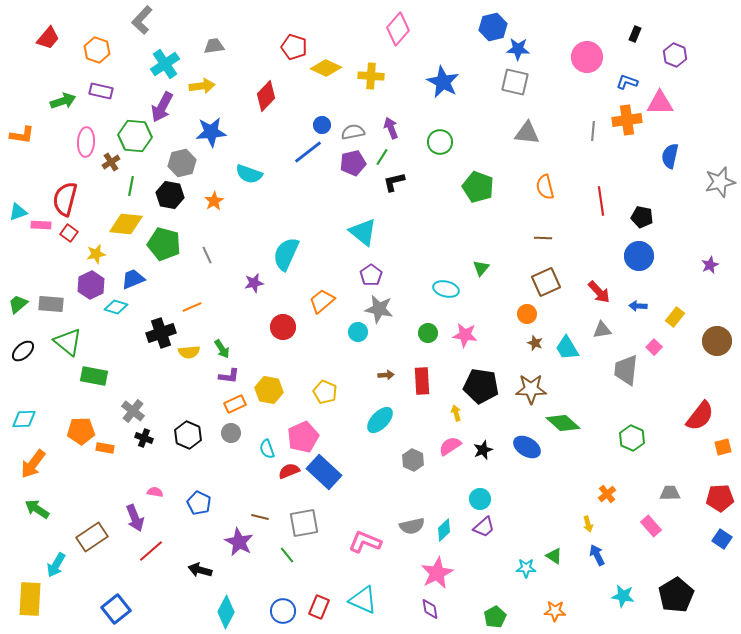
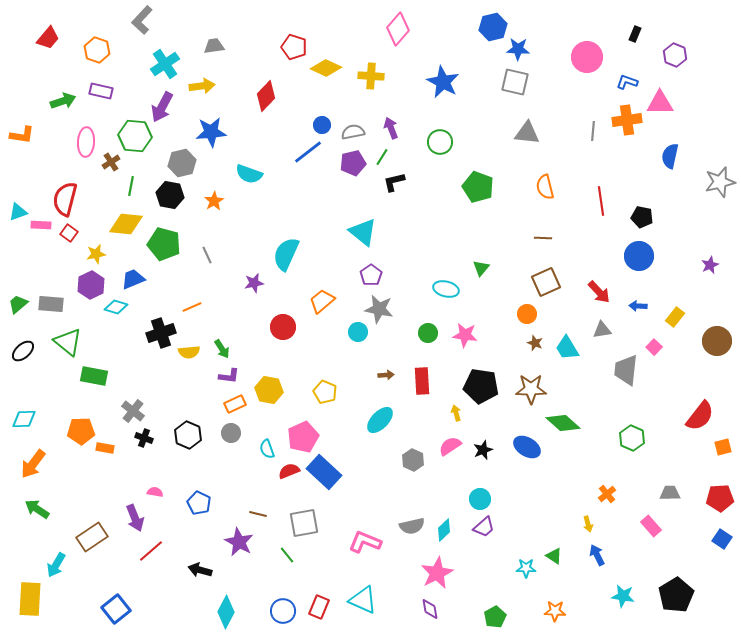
brown line at (260, 517): moved 2 px left, 3 px up
